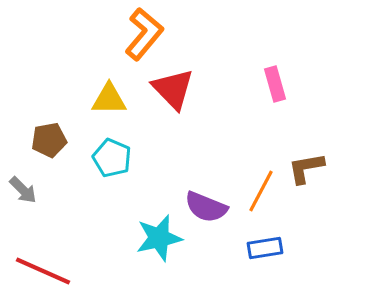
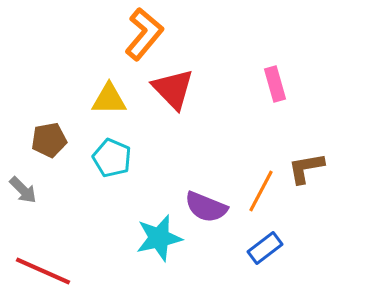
blue rectangle: rotated 28 degrees counterclockwise
